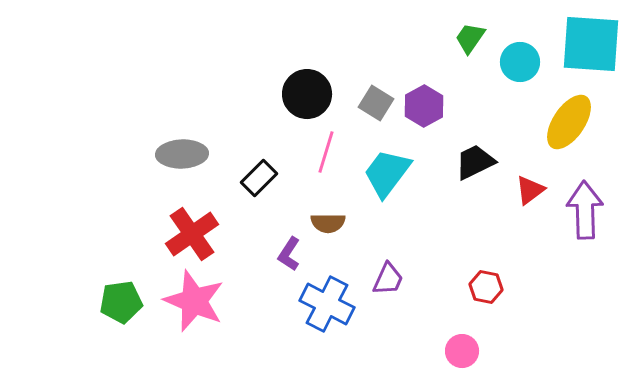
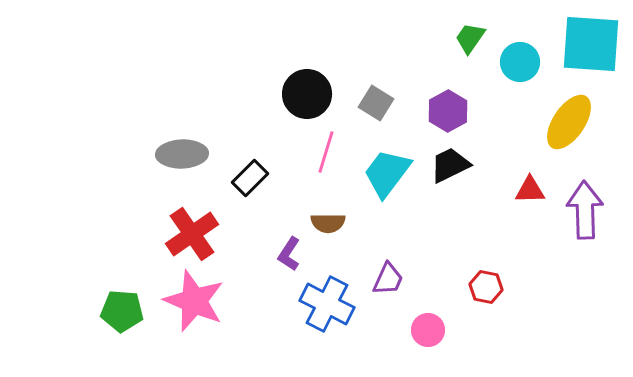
purple hexagon: moved 24 px right, 5 px down
black trapezoid: moved 25 px left, 3 px down
black rectangle: moved 9 px left
red triangle: rotated 36 degrees clockwise
green pentagon: moved 1 px right, 9 px down; rotated 12 degrees clockwise
pink circle: moved 34 px left, 21 px up
